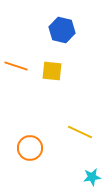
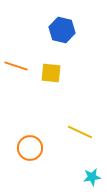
yellow square: moved 1 px left, 2 px down
